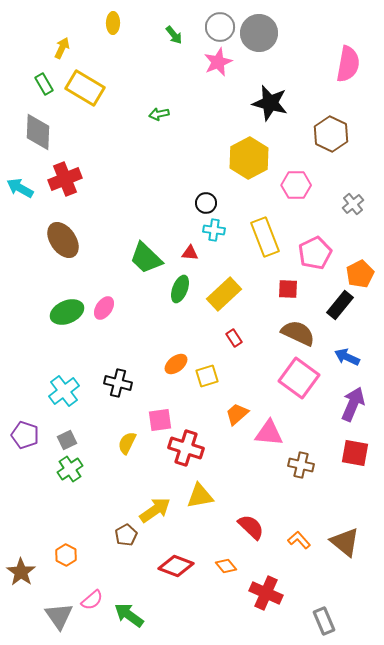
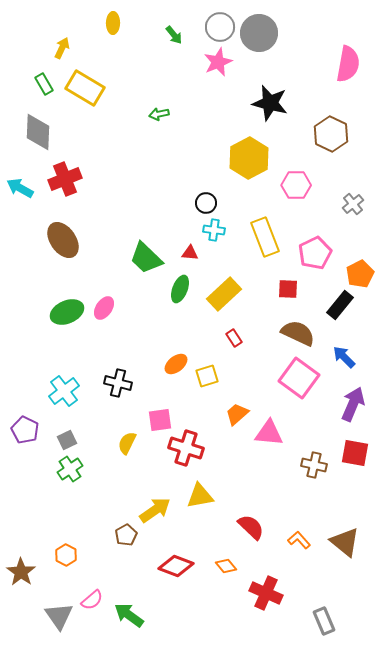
blue arrow at (347, 357): moved 3 px left; rotated 20 degrees clockwise
purple pentagon at (25, 435): moved 5 px up; rotated 8 degrees clockwise
brown cross at (301, 465): moved 13 px right
